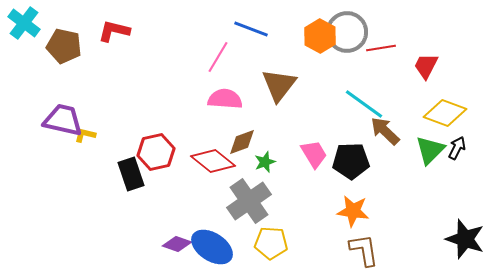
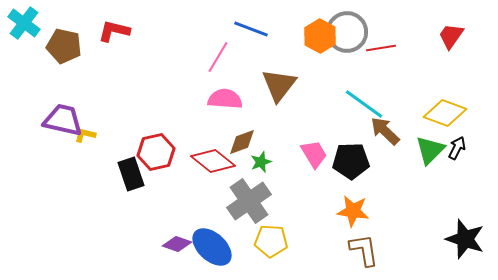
red trapezoid: moved 25 px right, 30 px up; rotated 8 degrees clockwise
green star: moved 4 px left
yellow pentagon: moved 2 px up
blue ellipse: rotated 9 degrees clockwise
